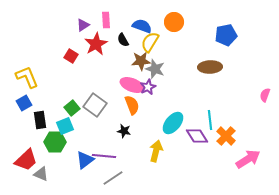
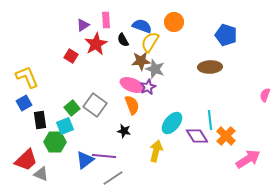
blue pentagon: rotated 30 degrees clockwise
cyan ellipse: moved 1 px left
